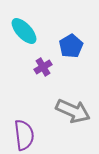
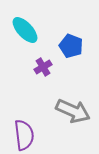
cyan ellipse: moved 1 px right, 1 px up
blue pentagon: rotated 20 degrees counterclockwise
